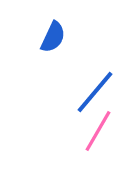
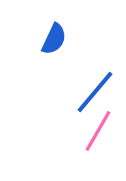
blue semicircle: moved 1 px right, 2 px down
